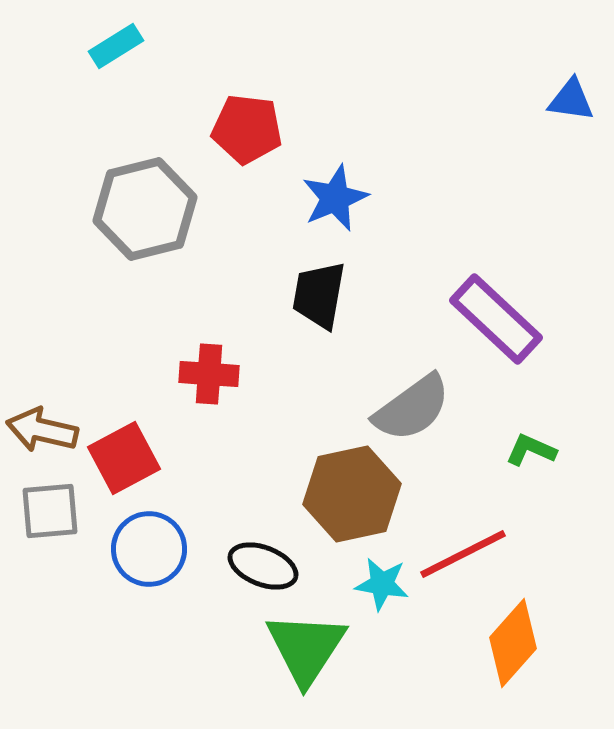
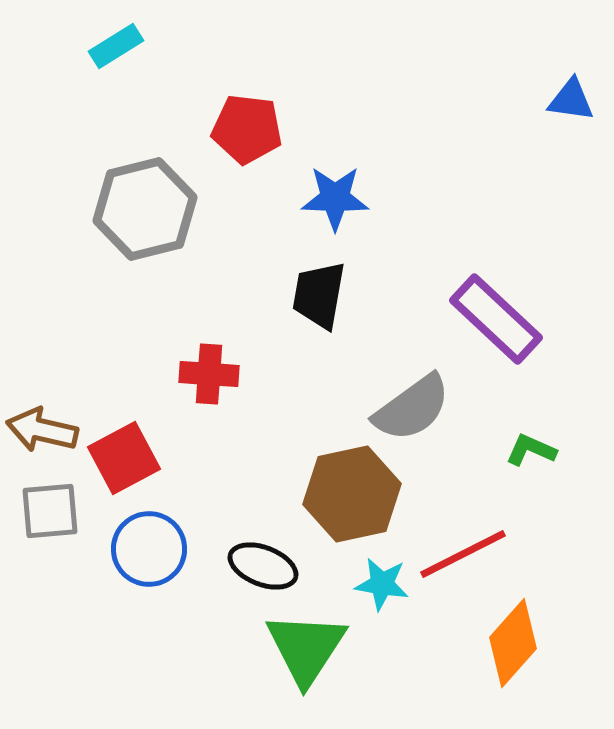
blue star: rotated 24 degrees clockwise
